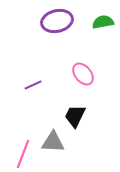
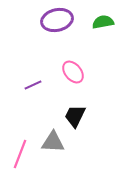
purple ellipse: moved 1 px up
pink ellipse: moved 10 px left, 2 px up
pink line: moved 3 px left
